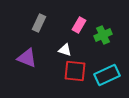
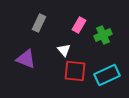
white triangle: moved 1 px left; rotated 32 degrees clockwise
purple triangle: moved 1 px left, 1 px down
